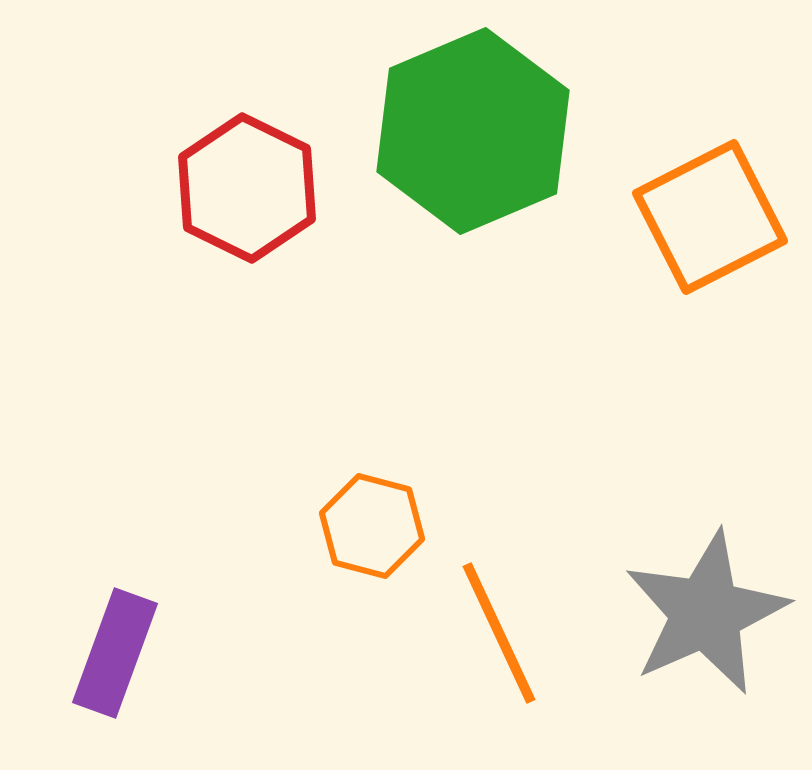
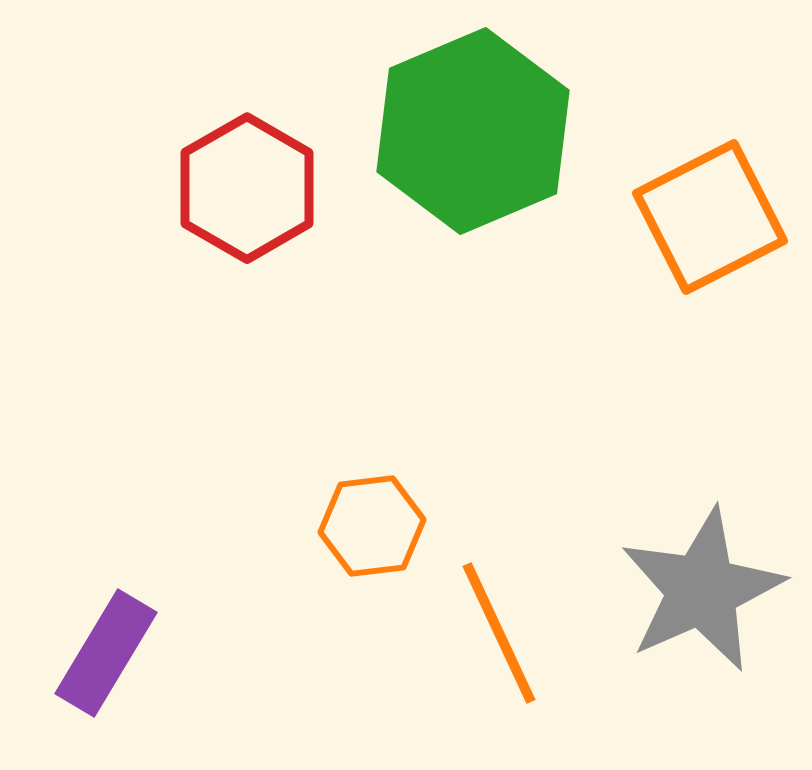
red hexagon: rotated 4 degrees clockwise
orange hexagon: rotated 22 degrees counterclockwise
gray star: moved 4 px left, 23 px up
purple rectangle: moved 9 px left; rotated 11 degrees clockwise
